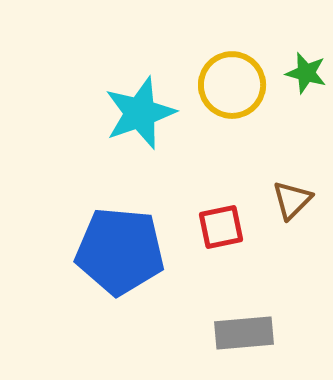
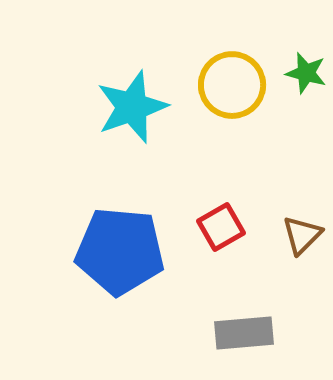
cyan star: moved 8 px left, 6 px up
brown triangle: moved 10 px right, 35 px down
red square: rotated 18 degrees counterclockwise
